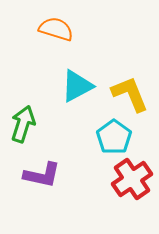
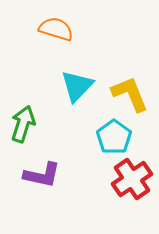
cyan triangle: rotated 18 degrees counterclockwise
